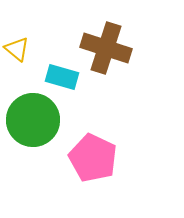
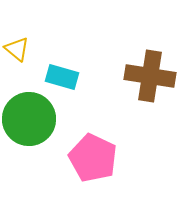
brown cross: moved 44 px right, 28 px down; rotated 9 degrees counterclockwise
green circle: moved 4 px left, 1 px up
